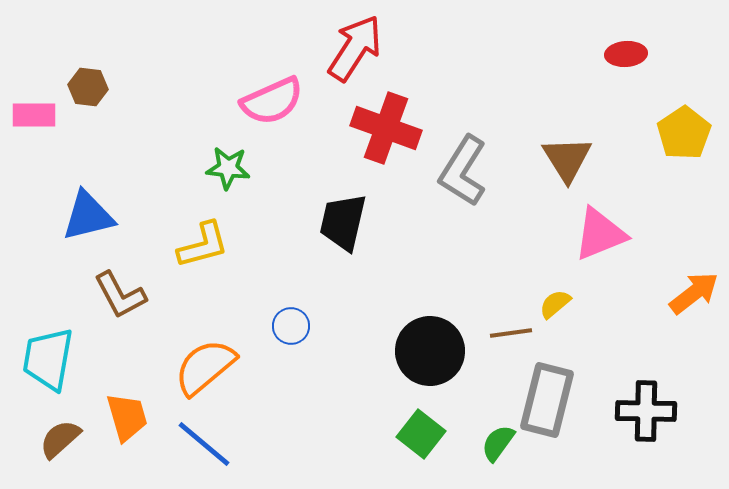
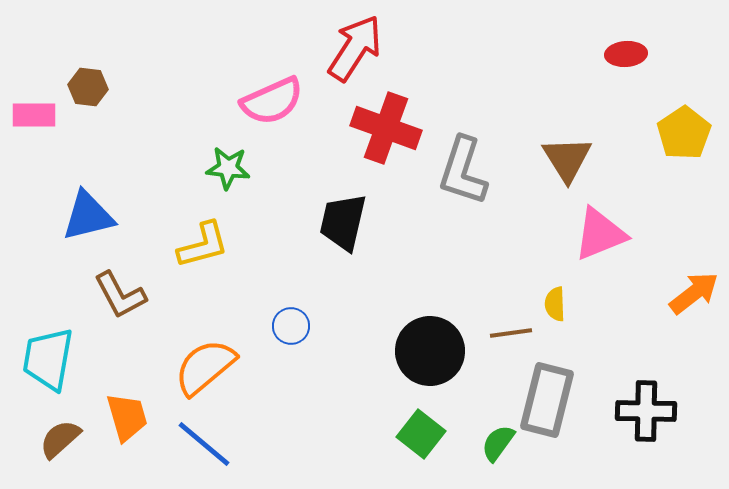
gray L-shape: rotated 14 degrees counterclockwise
yellow semicircle: rotated 52 degrees counterclockwise
